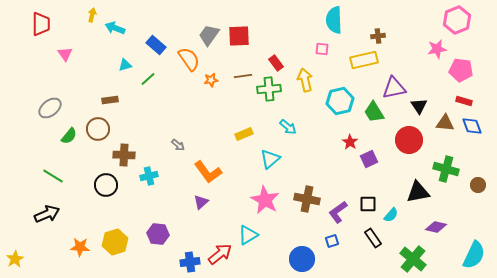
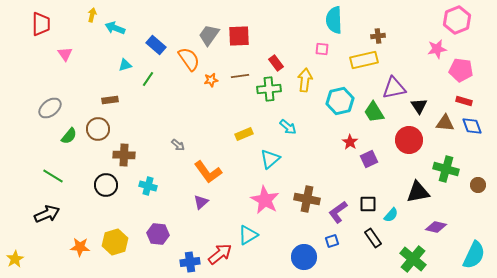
brown line at (243, 76): moved 3 px left
green line at (148, 79): rotated 14 degrees counterclockwise
yellow arrow at (305, 80): rotated 20 degrees clockwise
cyan cross at (149, 176): moved 1 px left, 10 px down; rotated 30 degrees clockwise
blue circle at (302, 259): moved 2 px right, 2 px up
